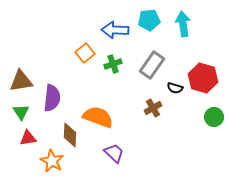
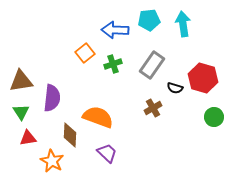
purple trapezoid: moved 7 px left
